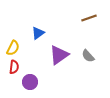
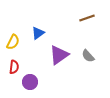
brown line: moved 2 px left
yellow semicircle: moved 6 px up
